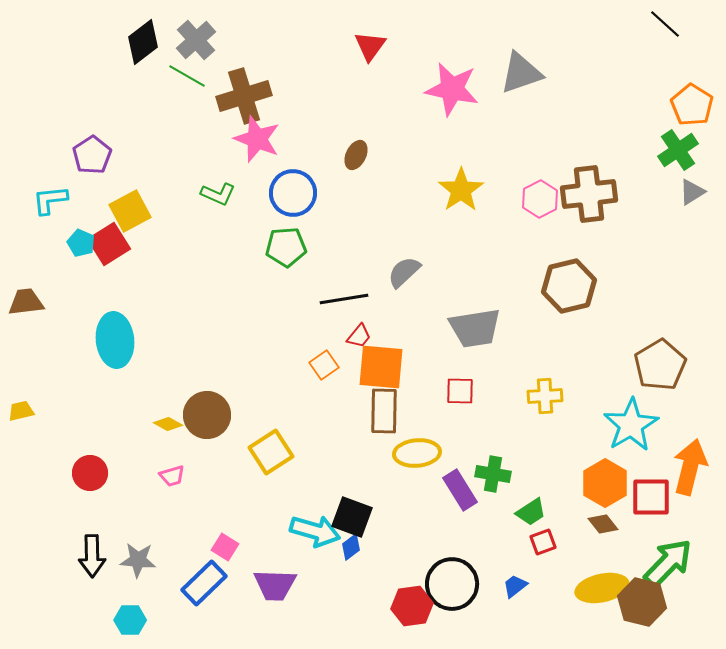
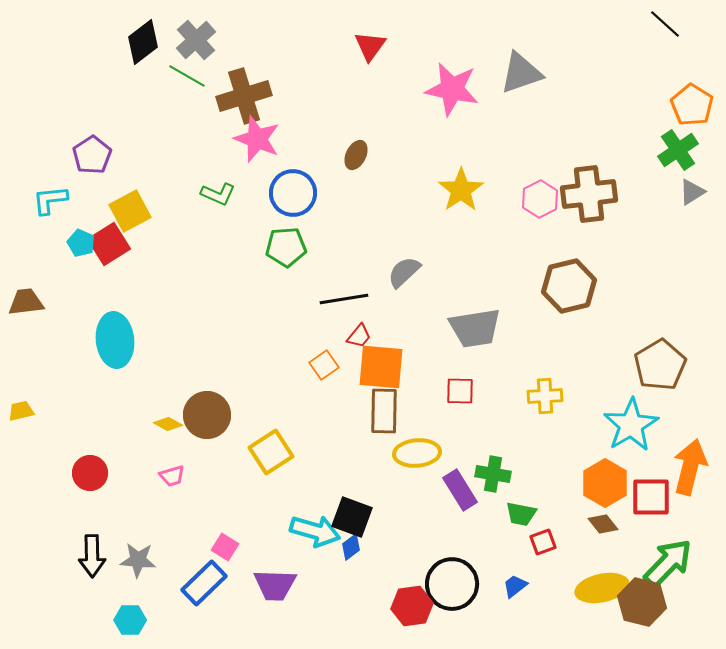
green trapezoid at (531, 512): moved 10 px left, 2 px down; rotated 44 degrees clockwise
